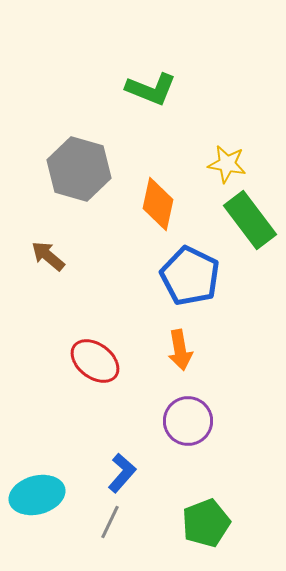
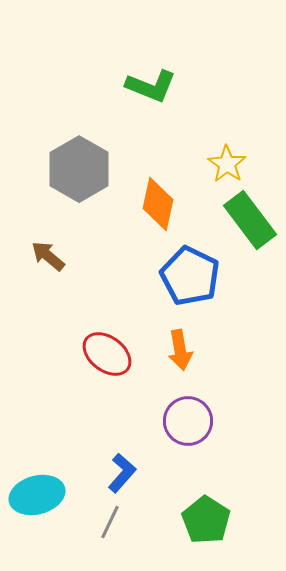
green L-shape: moved 3 px up
yellow star: rotated 24 degrees clockwise
gray hexagon: rotated 14 degrees clockwise
red ellipse: moved 12 px right, 7 px up
green pentagon: moved 3 px up; rotated 18 degrees counterclockwise
